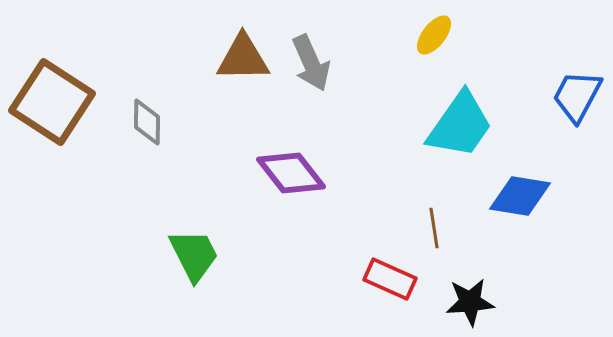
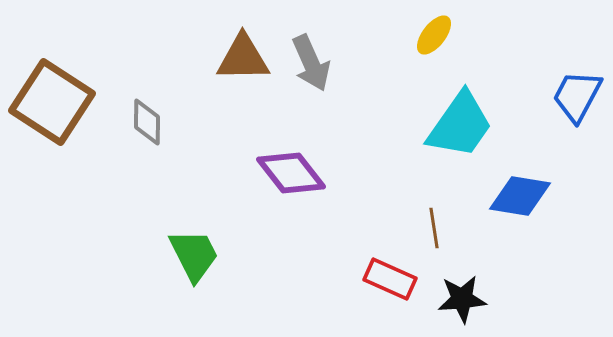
black star: moved 8 px left, 3 px up
